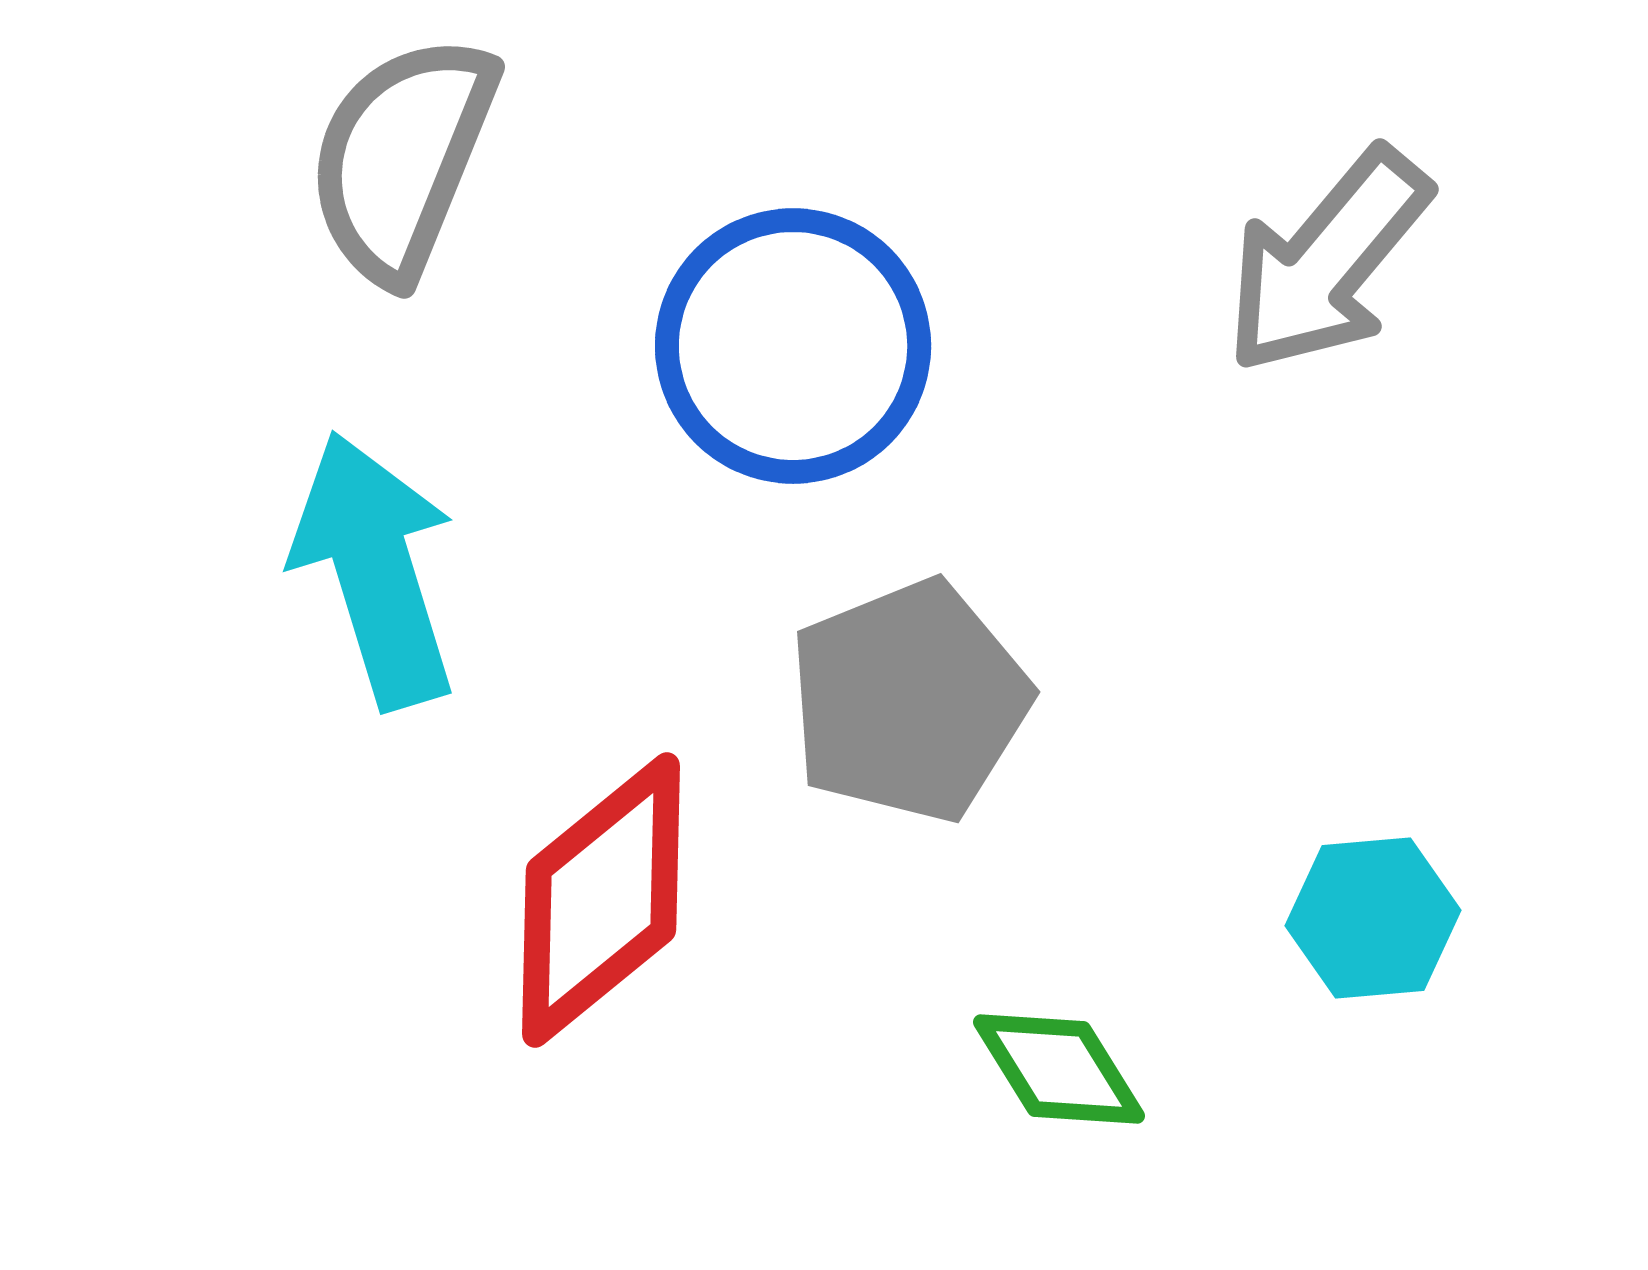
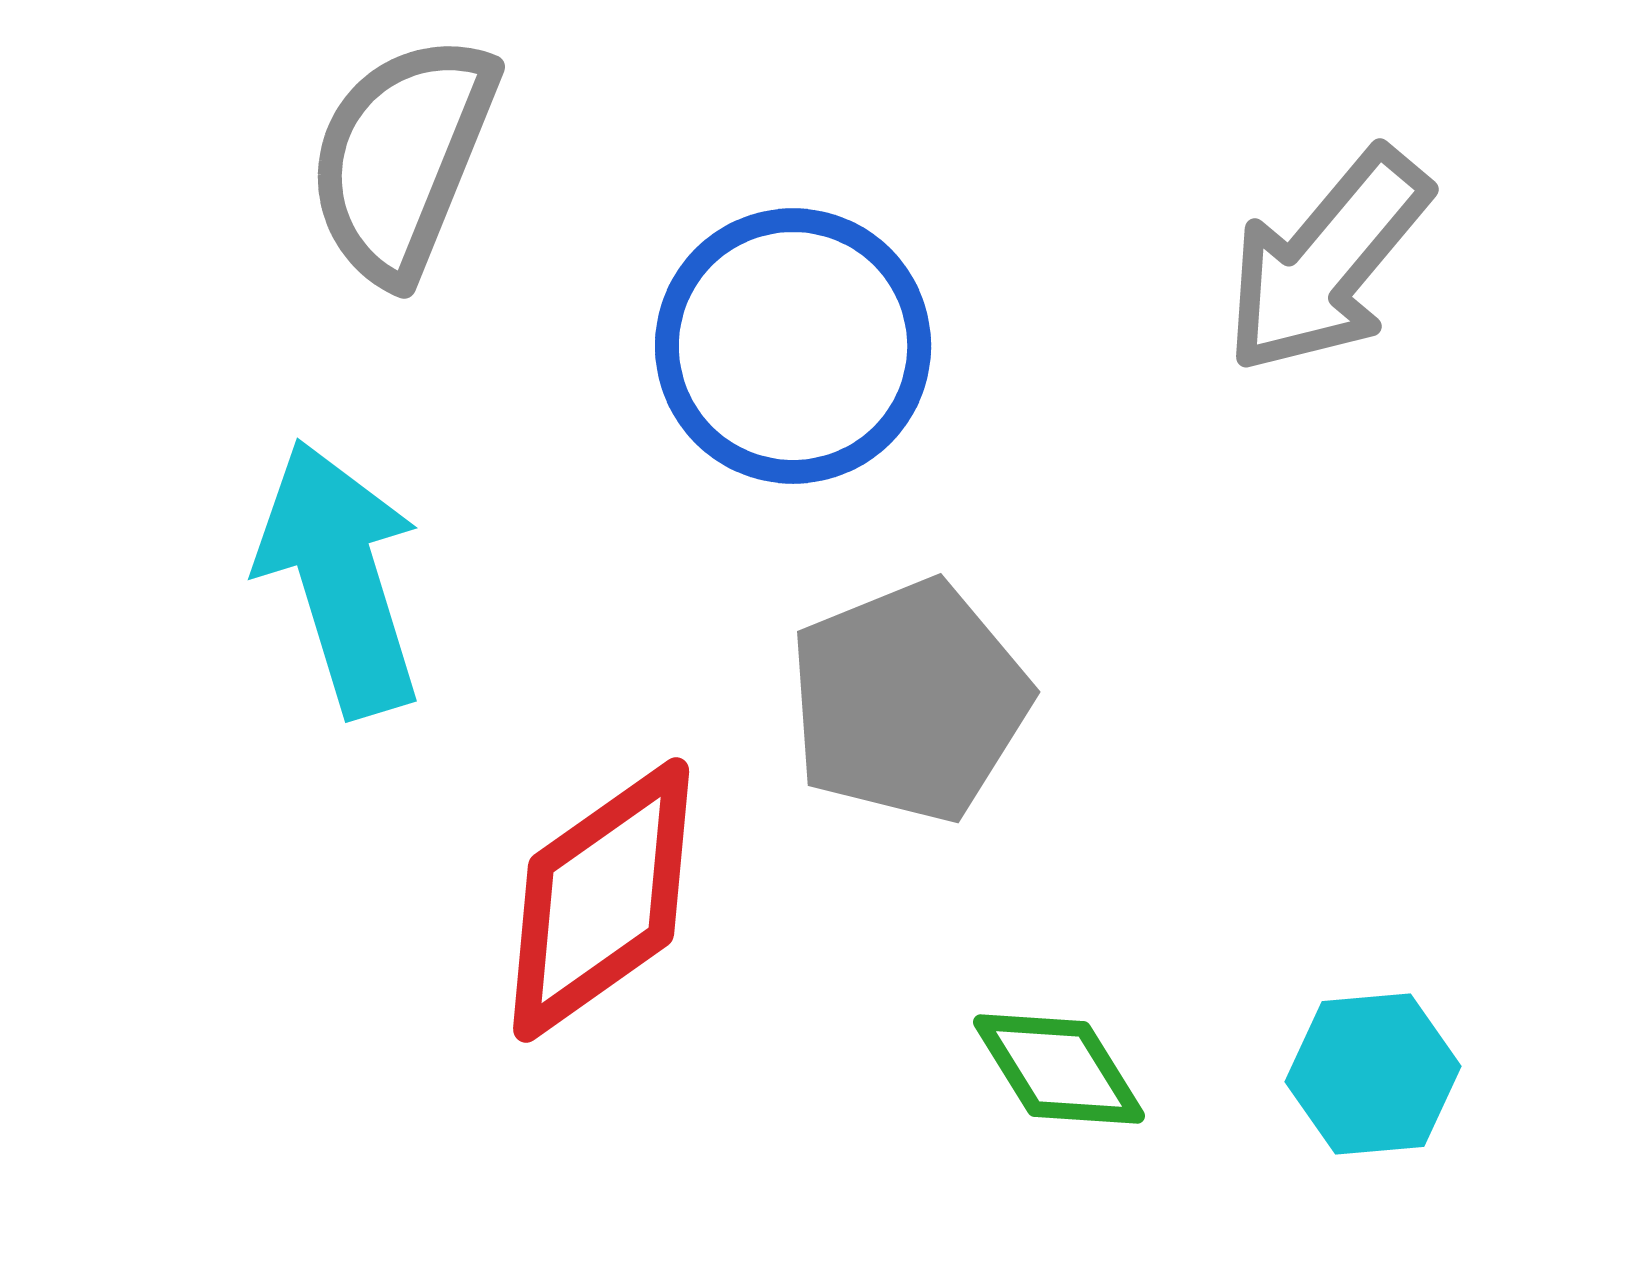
cyan arrow: moved 35 px left, 8 px down
red diamond: rotated 4 degrees clockwise
cyan hexagon: moved 156 px down
